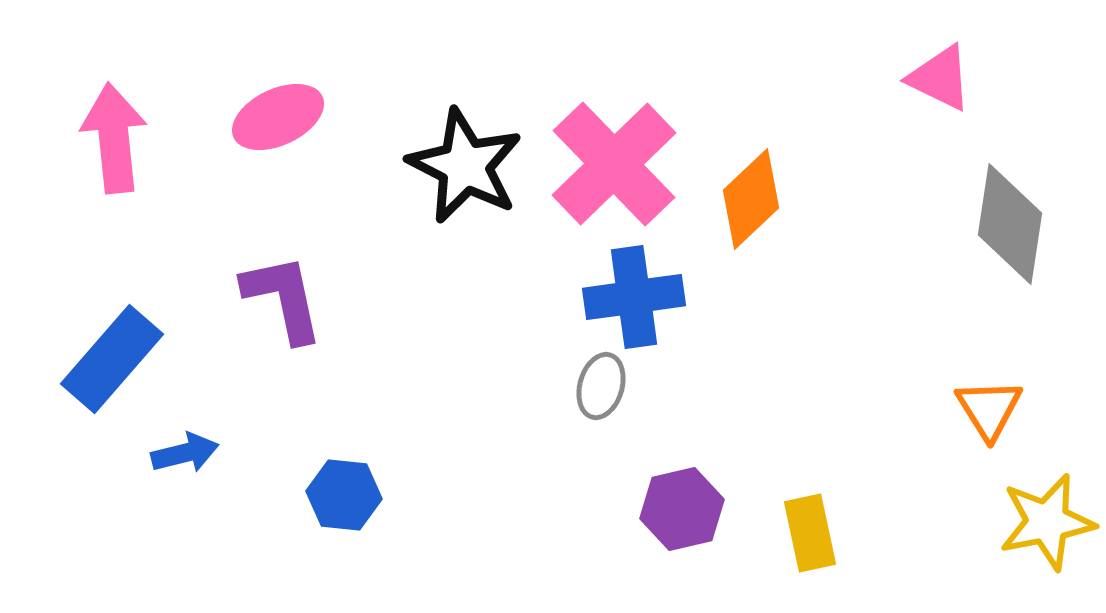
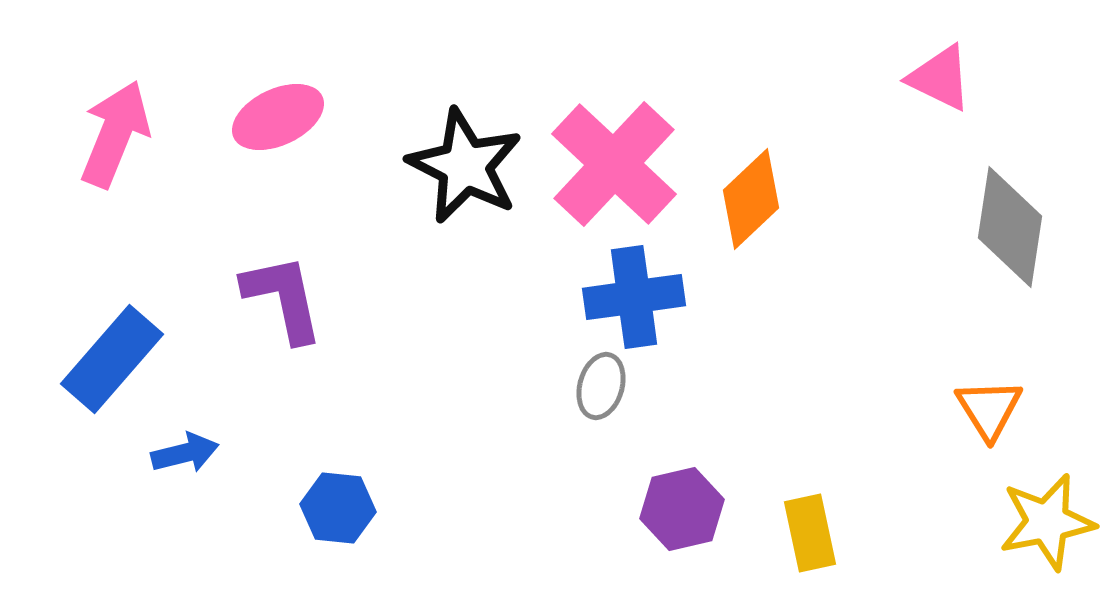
pink arrow: moved 1 px right, 4 px up; rotated 28 degrees clockwise
pink cross: rotated 3 degrees counterclockwise
gray diamond: moved 3 px down
blue hexagon: moved 6 px left, 13 px down
